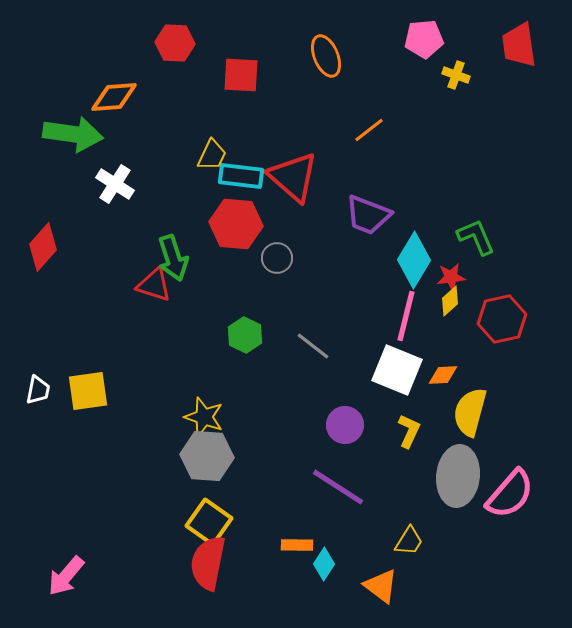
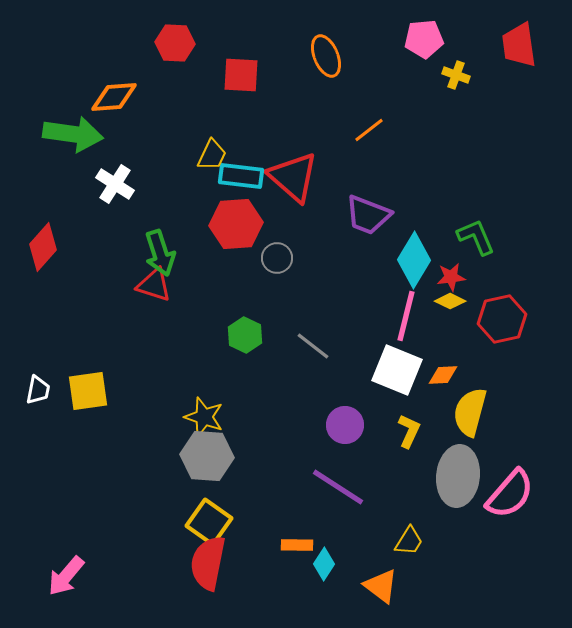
red hexagon at (236, 224): rotated 9 degrees counterclockwise
green arrow at (173, 258): moved 13 px left, 5 px up
yellow diamond at (450, 301): rotated 68 degrees clockwise
